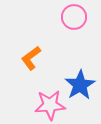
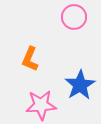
orange L-shape: moved 1 px left, 1 px down; rotated 30 degrees counterclockwise
pink star: moved 9 px left
